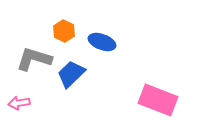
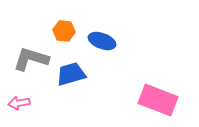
orange hexagon: rotated 20 degrees counterclockwise
blue ellipse: moved 1 px up
gray L-shape: moved 3 px left
blue trapezoid: rotated 28 degrees clockwise
